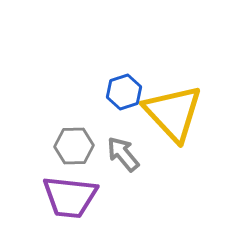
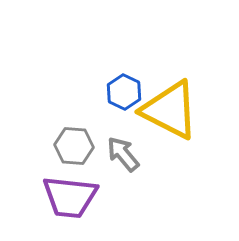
blue hexagon: rotated 16 degrees counterclockwise
yellow triangle: moved 3 px left, 3 px up; rotated 20 degrees counterclockwise
gray hexagon: rotated 6 degrees clockwise
